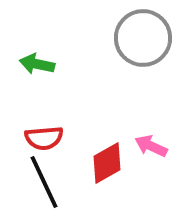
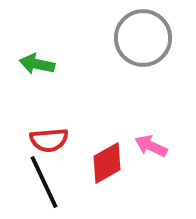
red semicircle: moved 5 px right, 2 px down
